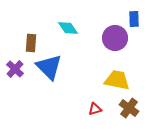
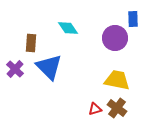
blue rectangle: moved 1 px left
brown cross: moved 12 px left
